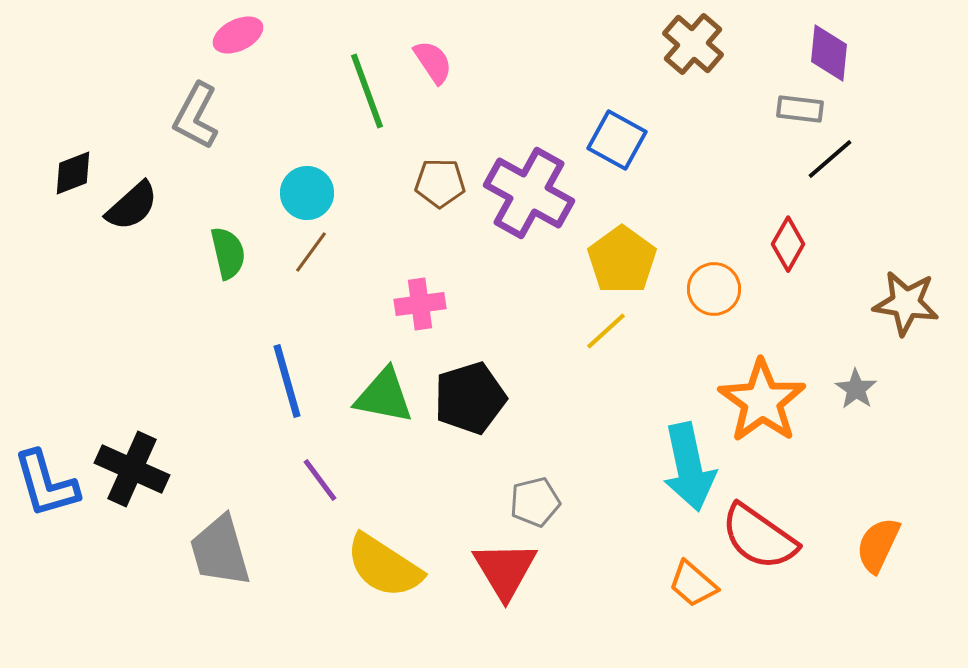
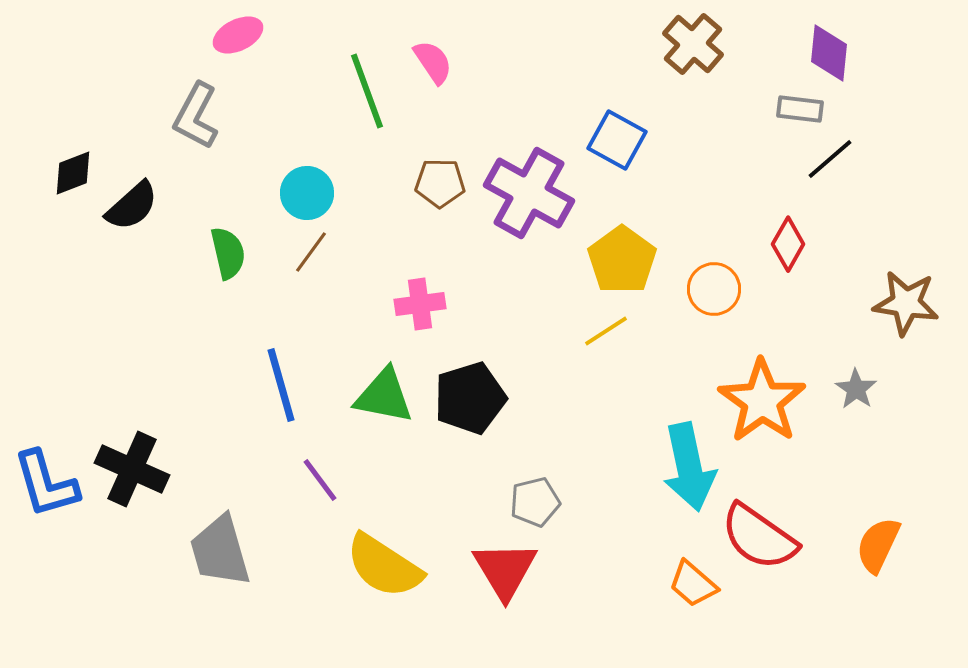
yellow line: rotated 9 degrees clockwise
blue line: moved 6 px left, 4 px down
